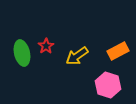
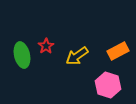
green ellipse: moved 2 px down
